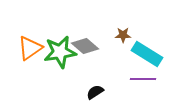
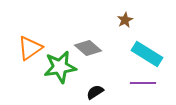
brown star: moved 2 px right, 15 px up; rotated 28 degrees counterclockwise
gray diamond: moved 3 px right, 2 px down
green star: moved 15 px down
purple line: moved 4 px down
